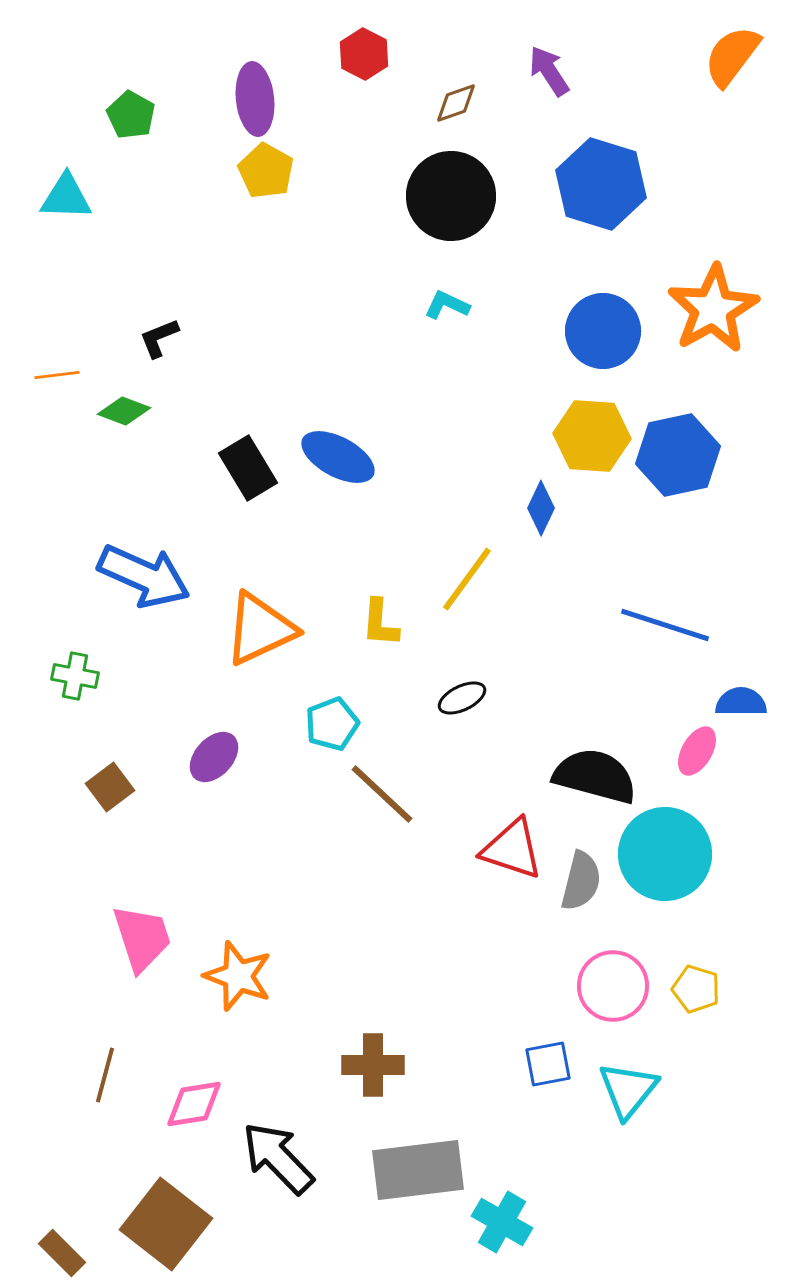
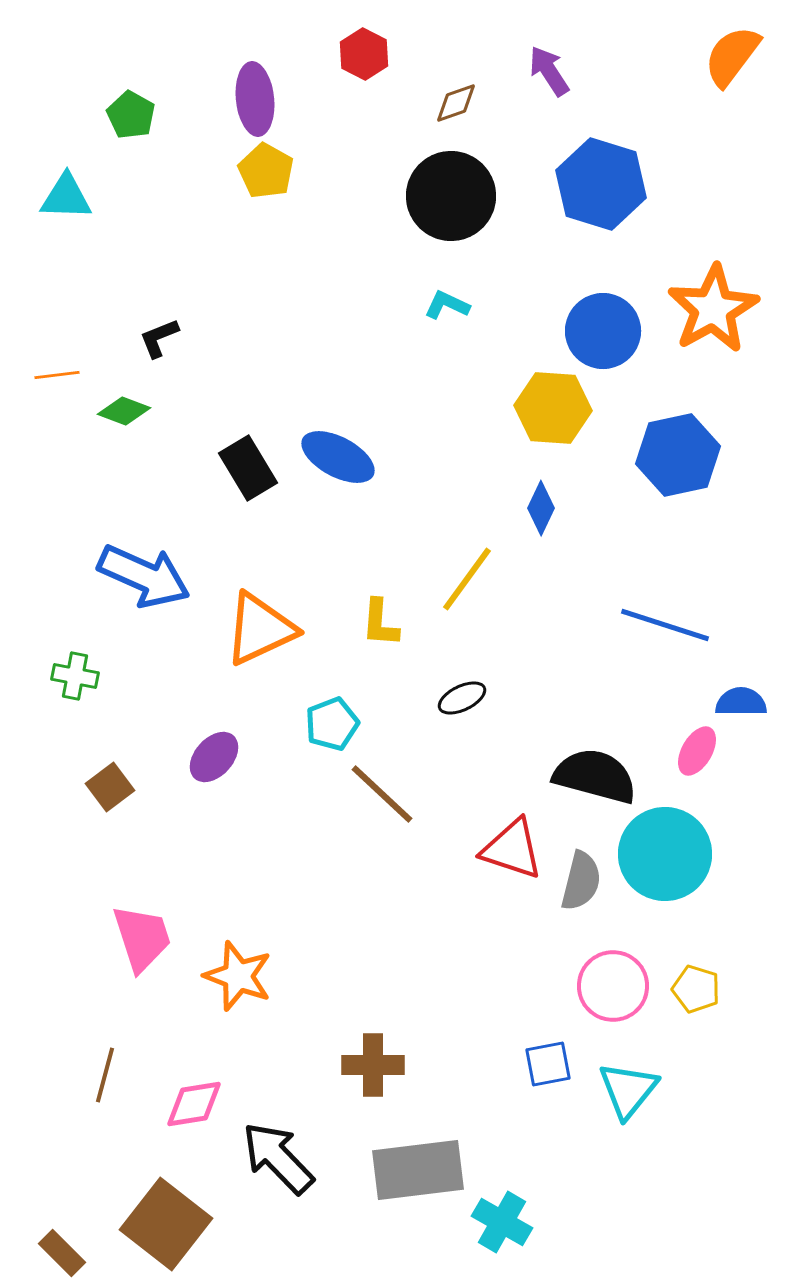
yellow hexagon at (592, 436): moved 39 px left, 28 px up
